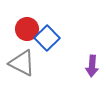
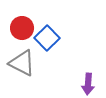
red circle: moved 5 px left, 1 px up
purple arrow: moved 4 px left, 18 px down
